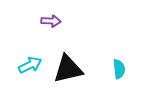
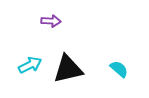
cyan semicircle: rotated 42 degrees counterclockwise
